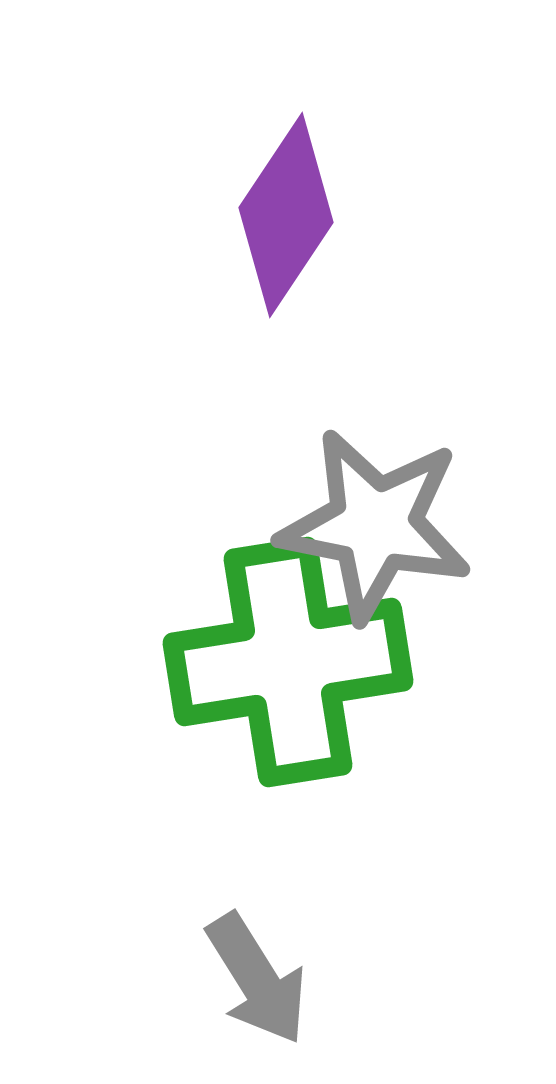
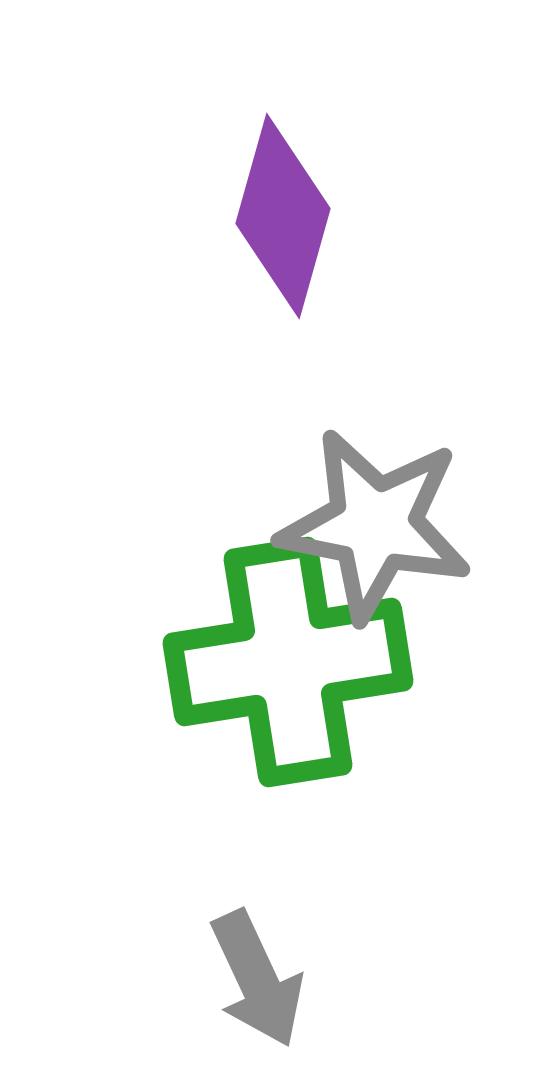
purple diamond: moved 3 px left, 1 px down; rotated 18 degrees counterclockwise
gray arrow: rotated 7 degrees clockwise
